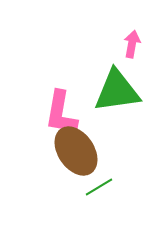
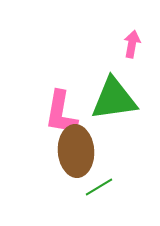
green triangle: moved 3 px left, 8 px down
brown ellipse: rotated 30 degrees clockwise
